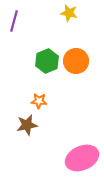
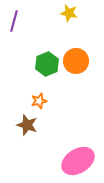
green hexagon: moved 3 px down
orange star: rotated 21 degrees counterclockwise
brown star: rotated 30 degrees clockwise
pink ellipse: moved 4 px left, 3 px down; rotated 8 degrees counterclockwise
